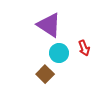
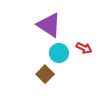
red arrow: rotated 42 degrees counterclockwise
